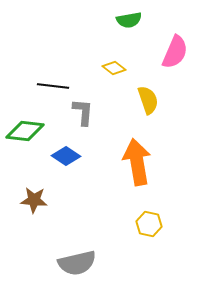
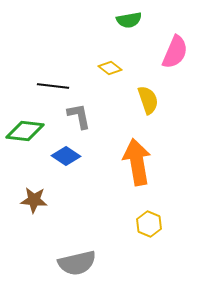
yellow diamond: moved 4 px left
gray L-shape: moved 4 px left, 4 px down; rotated 16 degrees counterclockwise
yellow hexagon: rotated 10 degrees clockwise
